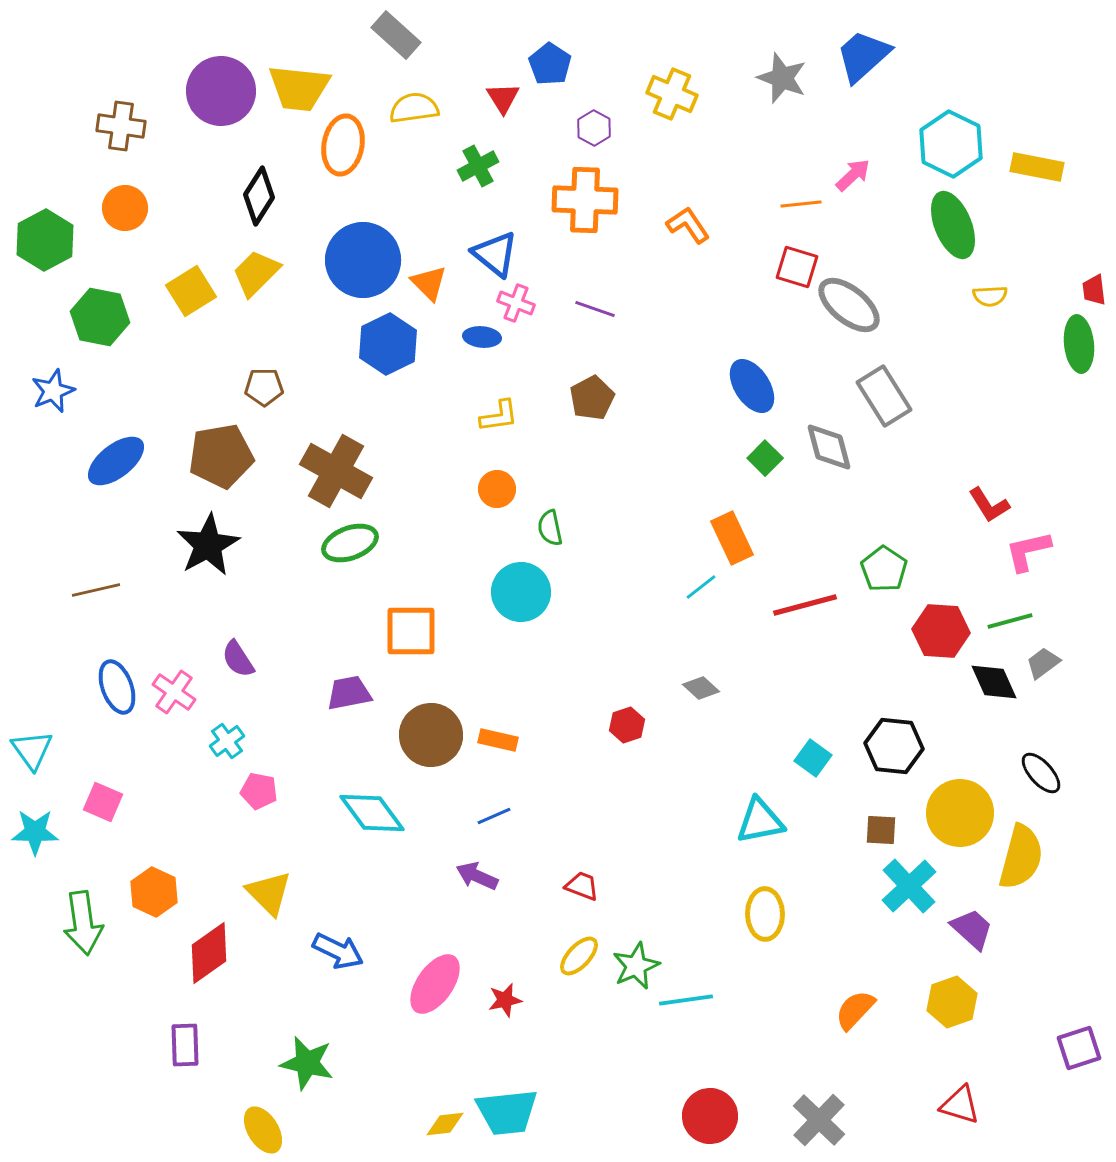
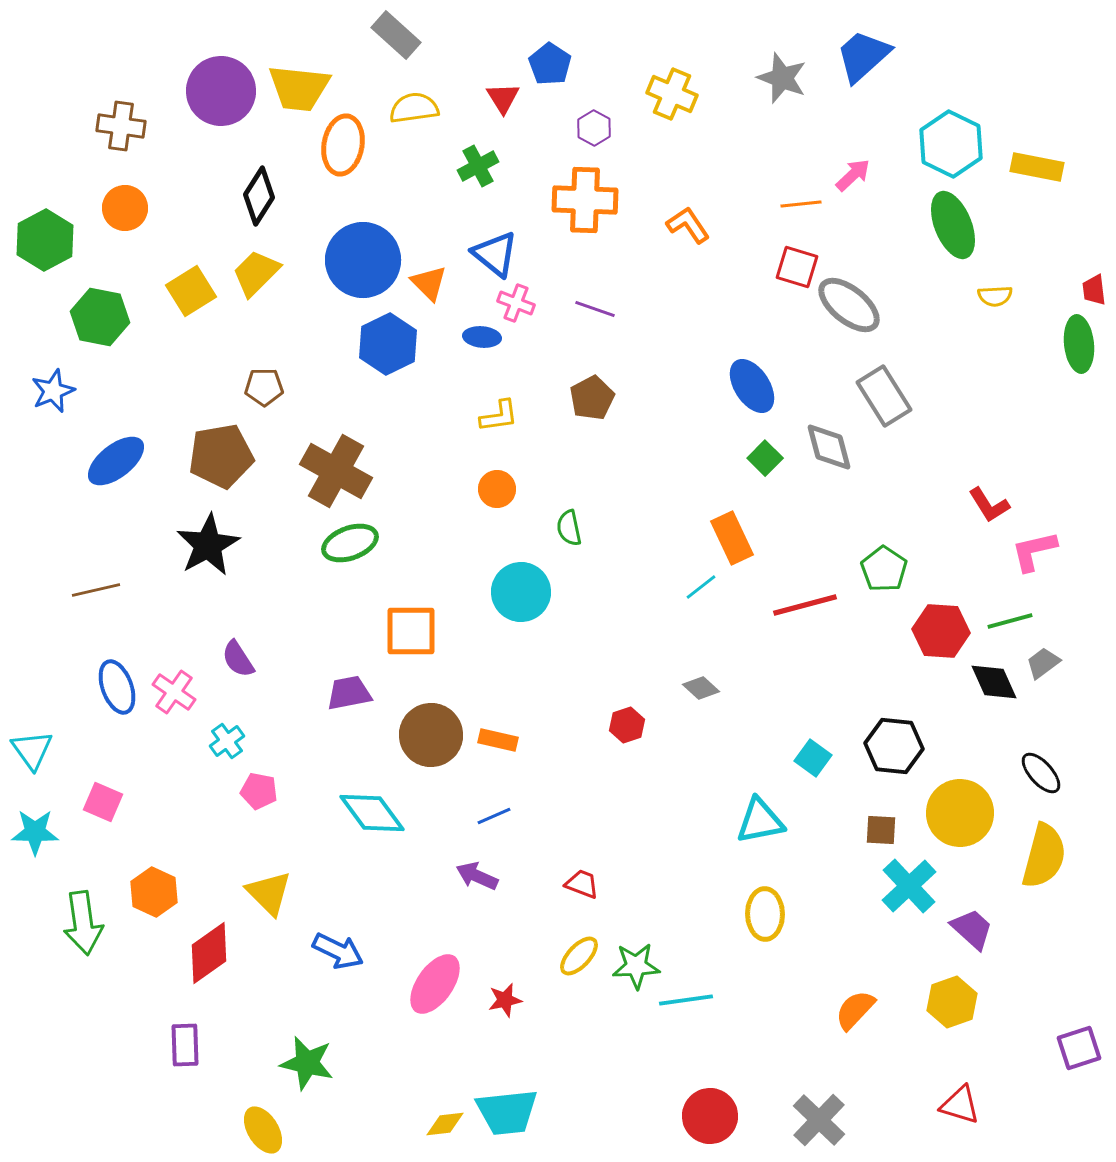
yellow semicircle at (990, 296): moved 5 px right
green semicircle at (550, 528): moved 19 px right
pink L-shape at (1028, 551): moved 6 px right
yellow semicircle at (1021, 857): moved 23 px right, 1 px up
red trapezoid at (582, 886): moved 2 px up
green star at (636, 966): rotated 21 degrees clockwise
